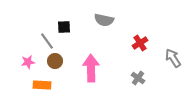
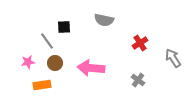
brown circle: moved 2 px down
pink arrow: rotated 84 degrees counterclockwise
gray cross: moved 2 px down
orange rectangle: rotated 12 degrees counterclockwise
